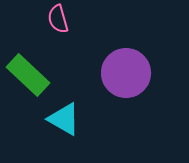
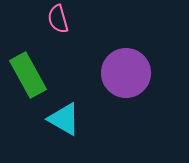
green rectangle: rotated 18 degrees clockwise
